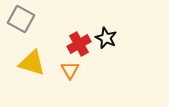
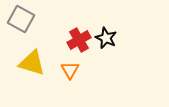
red cross: moved 4 px up
